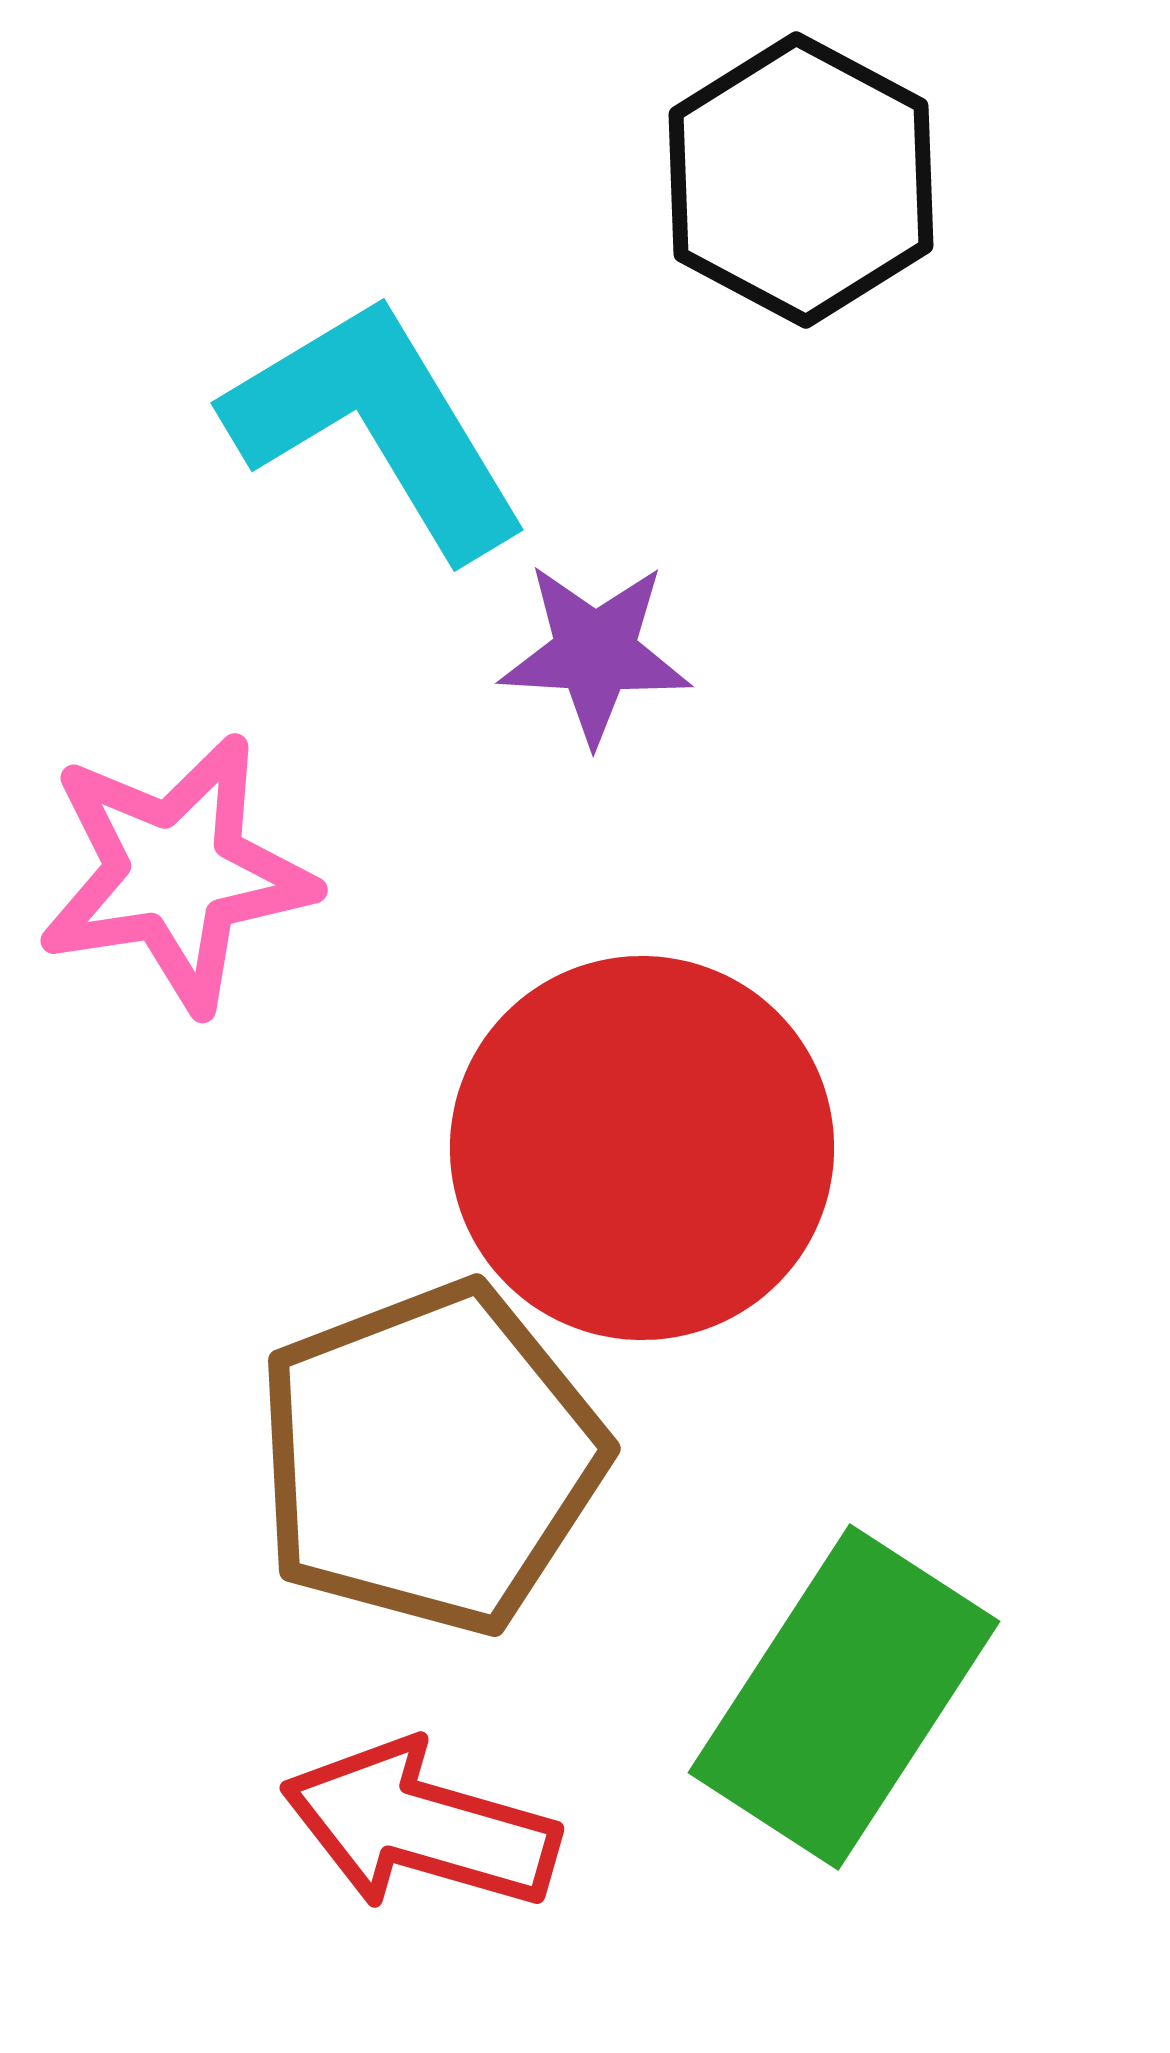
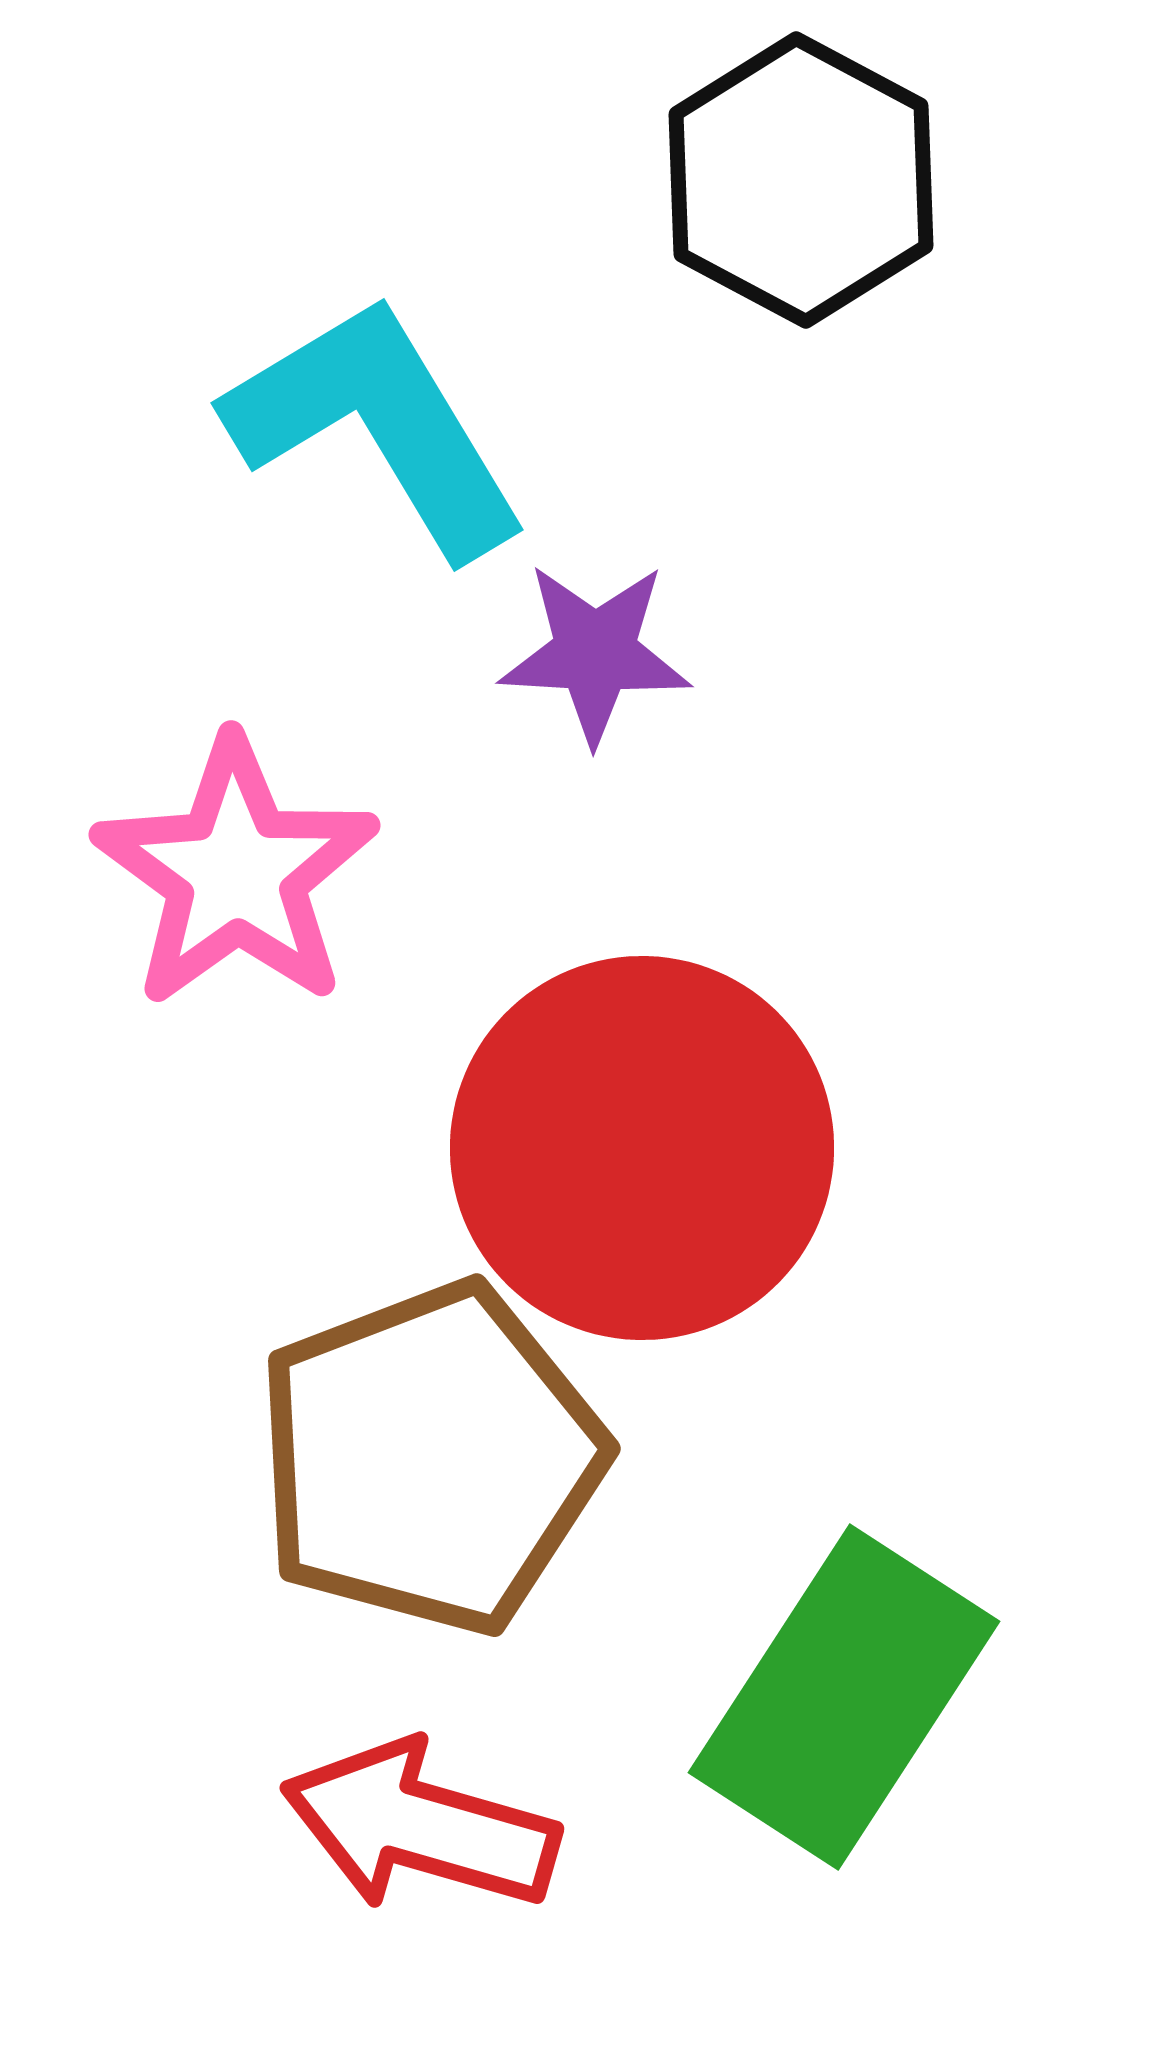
pink star: moved 60 px right; rotated 27 degrees counterclockwise
